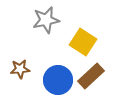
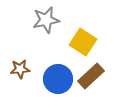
blue circle: moved 1 px up
